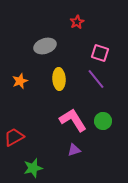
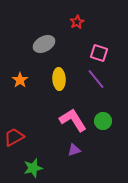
gray ellipse: moved 1 px left, 2 px up; rotated 10 degrees counterclockwise
pink square: moved 1 px left
orange star: moved 1 px up; rotated 14 degrees counterclockwise
